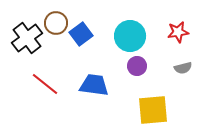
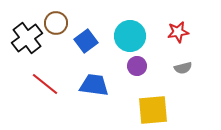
blue square: moved 5 px right, 7 px down
